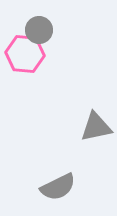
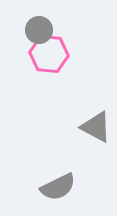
pink hexagon: moved 24 px right
gray triangle: rotated 40 degrees clockwise
